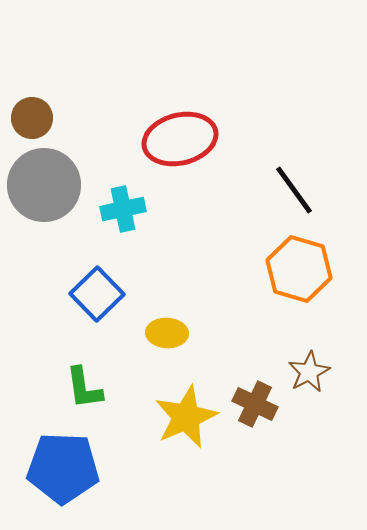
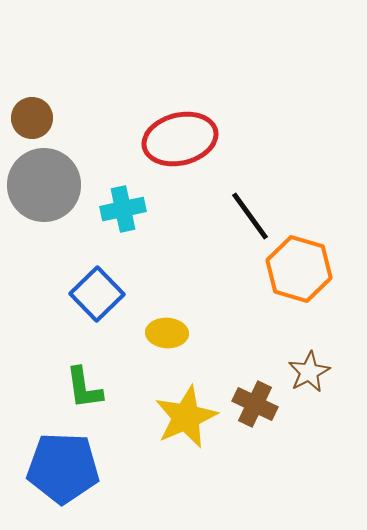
black line: moved 44 px left, 26 px down
